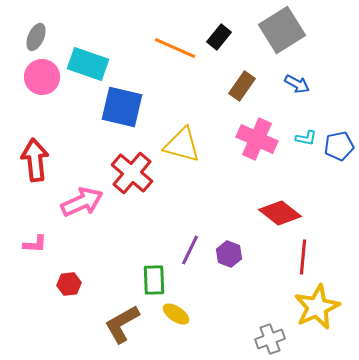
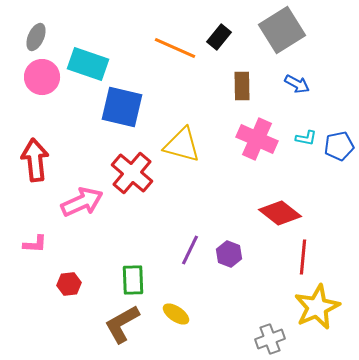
brown rectangle: rotated 36 degrees counterclockwise
green rectangle: moved 21 px left
